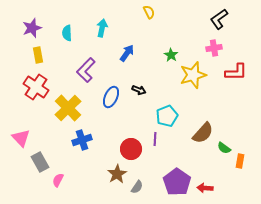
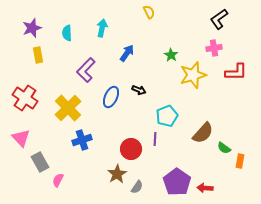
red cross: moved 11 px left, 11 px down
